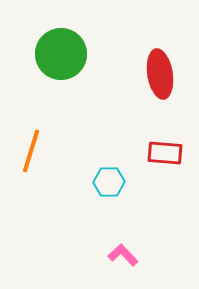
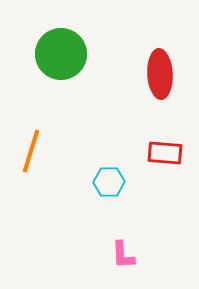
red ellipse: rotated 6 degrees clockwise
pink L-shape: rotated 140 degrees counterclockwise
